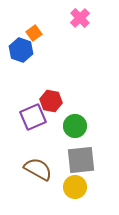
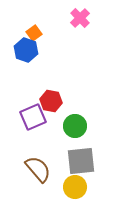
blue hexagon: moved 5 px right
gray square: moved 1 px down
brown semicircle: rotated 20 degrees clockwise
